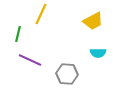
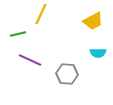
green line: rotated 63 degrees clockwise
